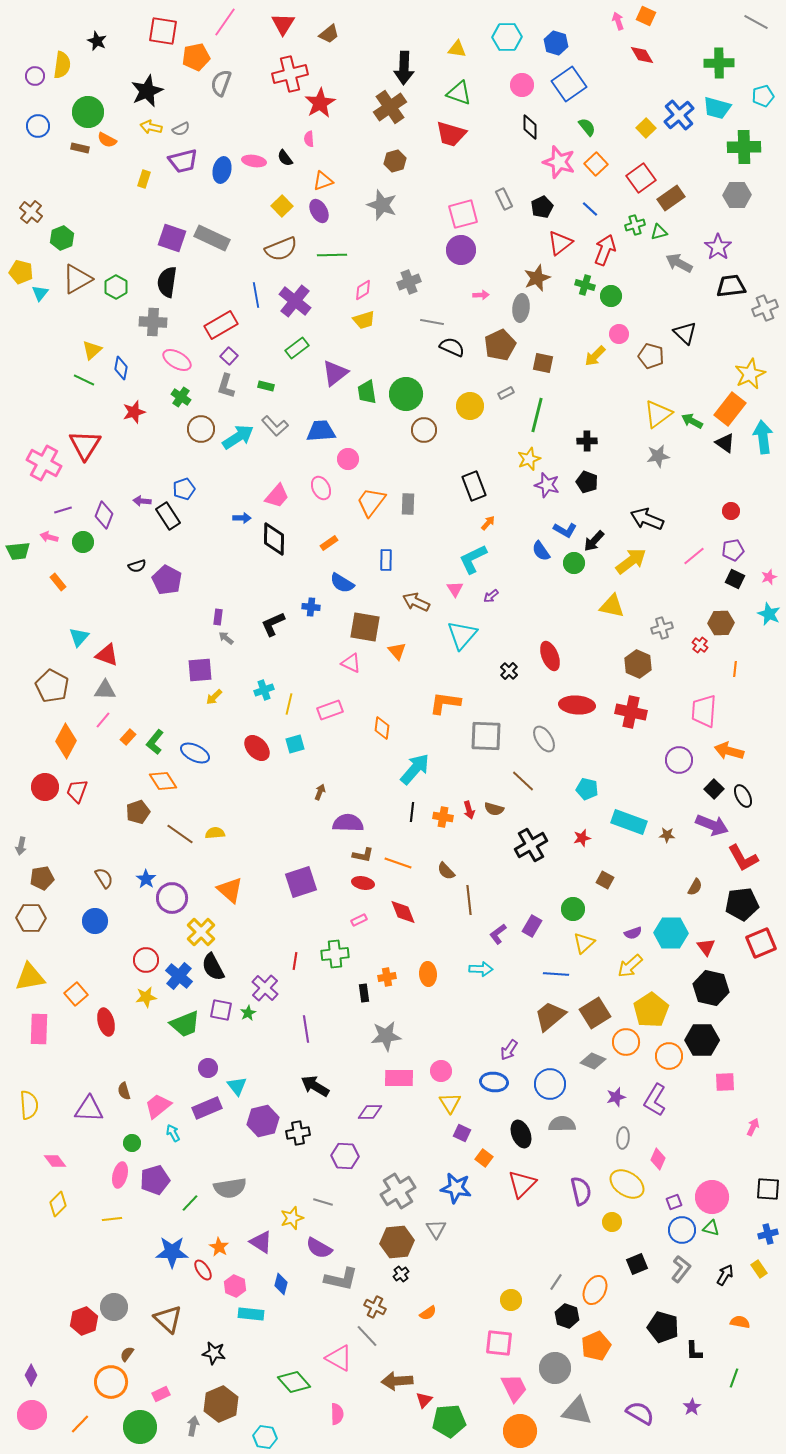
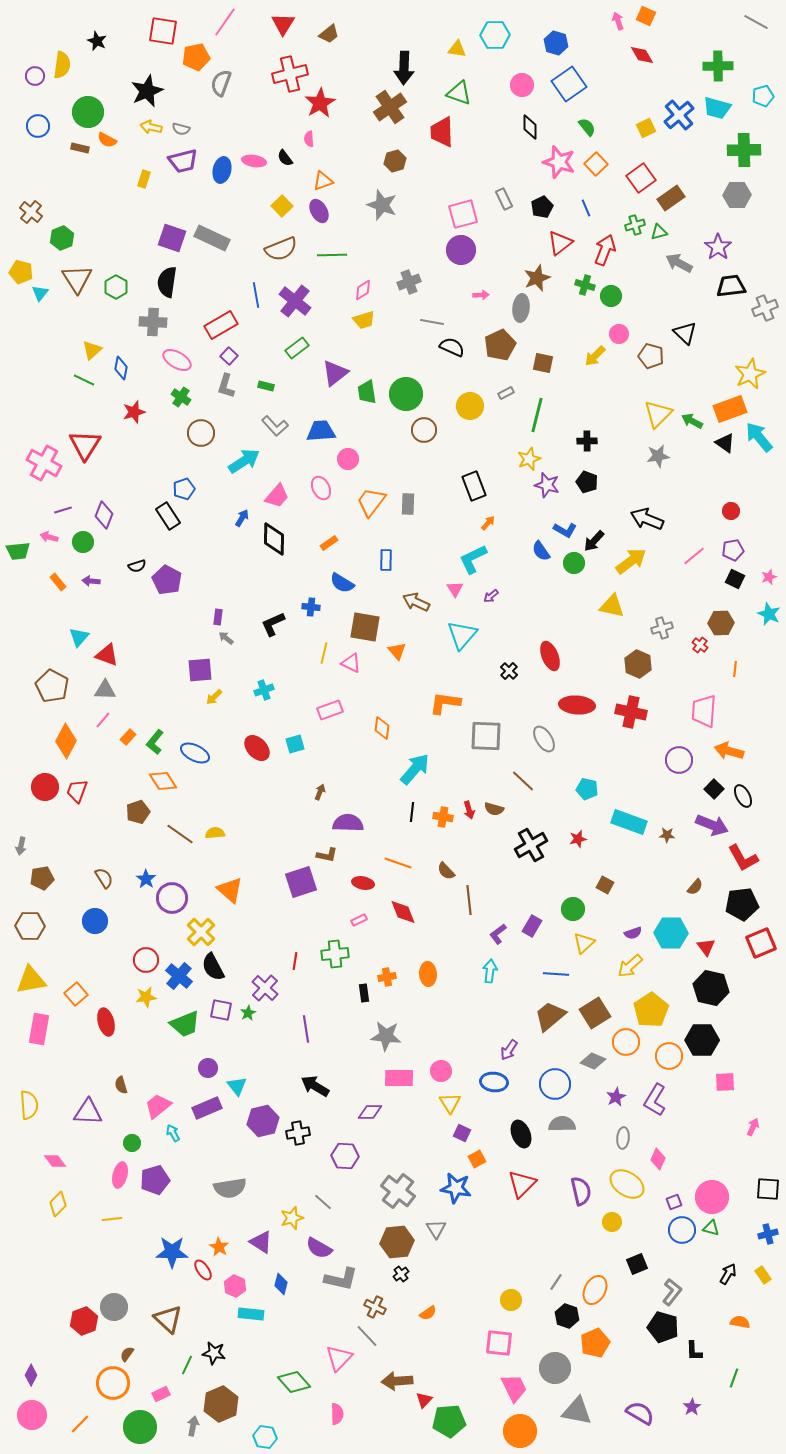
cyan hexagon at (507, 37): moved 12 px left, 2 px up
green cross at (719, 63): moved 1 px left, 3 px down
yellow square at (646, 128): rotated 18 degrees clockwise
gray semicircle at (181, 129): rotated 42 degrees clockwise
red trapezoid at (451, 134): moved 9 px left, 2 px up; rotated 72 degrees clockwise
green cross at (744, 147): moved 3 px down
blue line at (590, 209): moved 4 px left, 1 px up; rotated 24 degrees clockwise
brown triangle at (77, 279): rotated 32 degrees counterclockwise
orange rectangle at (730, 409): rotated 32 degrees clockwise
yellow triangle at (658, 414): rotated 8 degrees counterclockwise
brown circle at (201, 429): moved 4 px down
cyan arrow at (238, 437): moved 6 px right, 24 px down
cyan arrow at (763, 437): moved 4 px left; rotated 32 degrees counterclockwise
purple arrow at (142, 501): moved 51 px left, 80 px down
blue arrow at (242, 518): rotated 60 degrees counterclockwise
yellow line at (289, 704): moved 35 px right, 51 px up
red star at (582, 838): moved 4 px left, 1 px down
brown L-shape at (363, 855): moved 36 px left
brown square at (605, 880): moved 5 px down
brown semicircle at (695, 887): rotated 12 degrees clockwise
brown hexagon at (31, 918): moved 1 px left, 8 px down
cyan arrow at (481, 969): moved 9 px right, 2 px down; rotated 85 degrees counterclockwise
yellow triangle at (30, 977): moved 1 px right, 3 px down
pink rectangle at (39, 1029): rotated 8 degrees clockwise
gray star at (386, 1036): rotated 12 degrees clockwise
blue circle at (550, 1084): moved 5 px right
brown semicircle at (124, 1091): moved 3 px left, 6 px up
purple star at (616, 1097): rotated 12 degrees counterclockwise
purple triangle at (89, 1109): moved 1 px left, 3 px down
orange square at (484, 1158): moved 7 px left, 1 px down; rotated 24 degrees clockwise
gray cross at (398, 1191): rotated 20 degrees counterclockwise
gray line at (323, 1202): rotated 24 degrees clockwise
green line at (190, 1203): moved 3 px left, 162 px down; rotated 18 degrees counterclockwise
gray L-shape at (681, 1269): moved 9 px left, 23 px down
yellow rectangle at (759, 1269): moved 4 px right, 6 px down
black arrow at (725, 1275): moved 3 px right, 1 px up
orange pentagon at (596, 1346): moved 1 px left, 3 px up
pink triangle at (339, 1358): rotated 44 degrees clockwise
orange circle at (111, 1382): moved 2 px right, 1 px down
